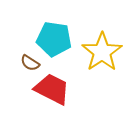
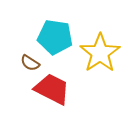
cyan pentagon: moved 1 px right, 2 px up
yellow star: moved 2 px left, 1 px down
